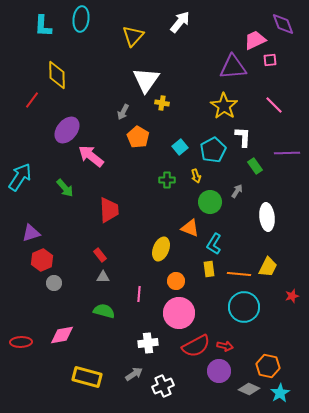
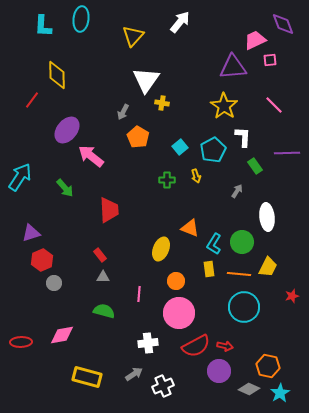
green circle at (210, 202): moved 32 px right, 40 px down
